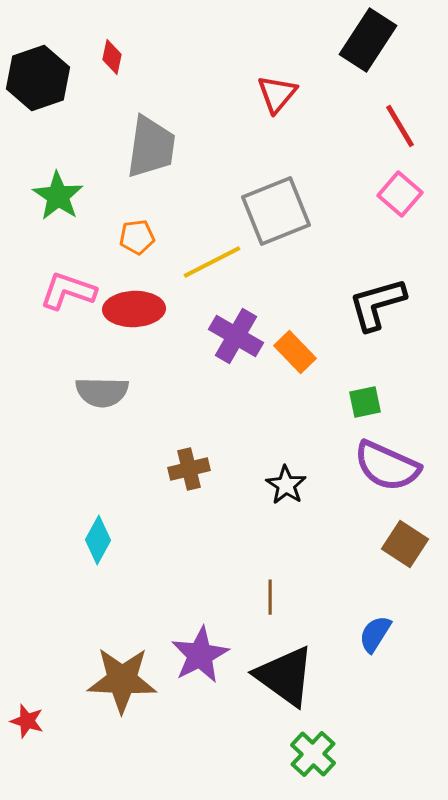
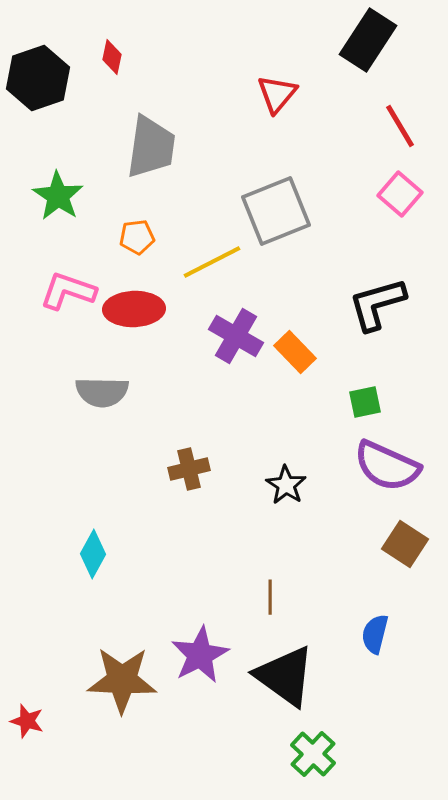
cyan diamond: moved 5 px left, 14 px down
blue semicircle: rotated 18 degrees counterclockwise
